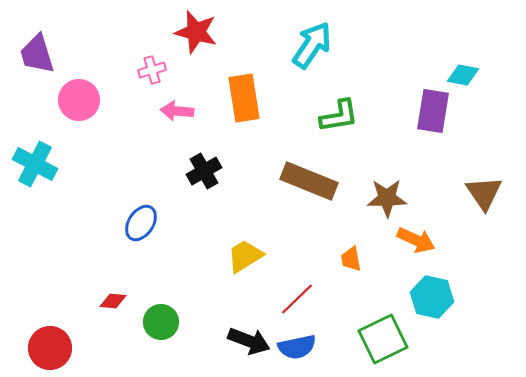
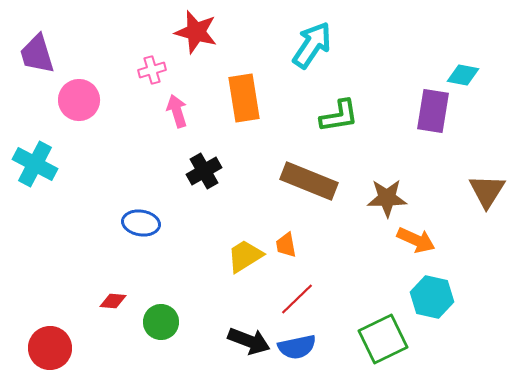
pink arrow: rotated 68 degrees clockwise
brown triangle: moved 3 px right, 2 px up; rotated 6 degrees clockwise
blue ellipse: rotated 66 degrees clockwise
orange trapezoid: moved 65 px left, 14 px up
